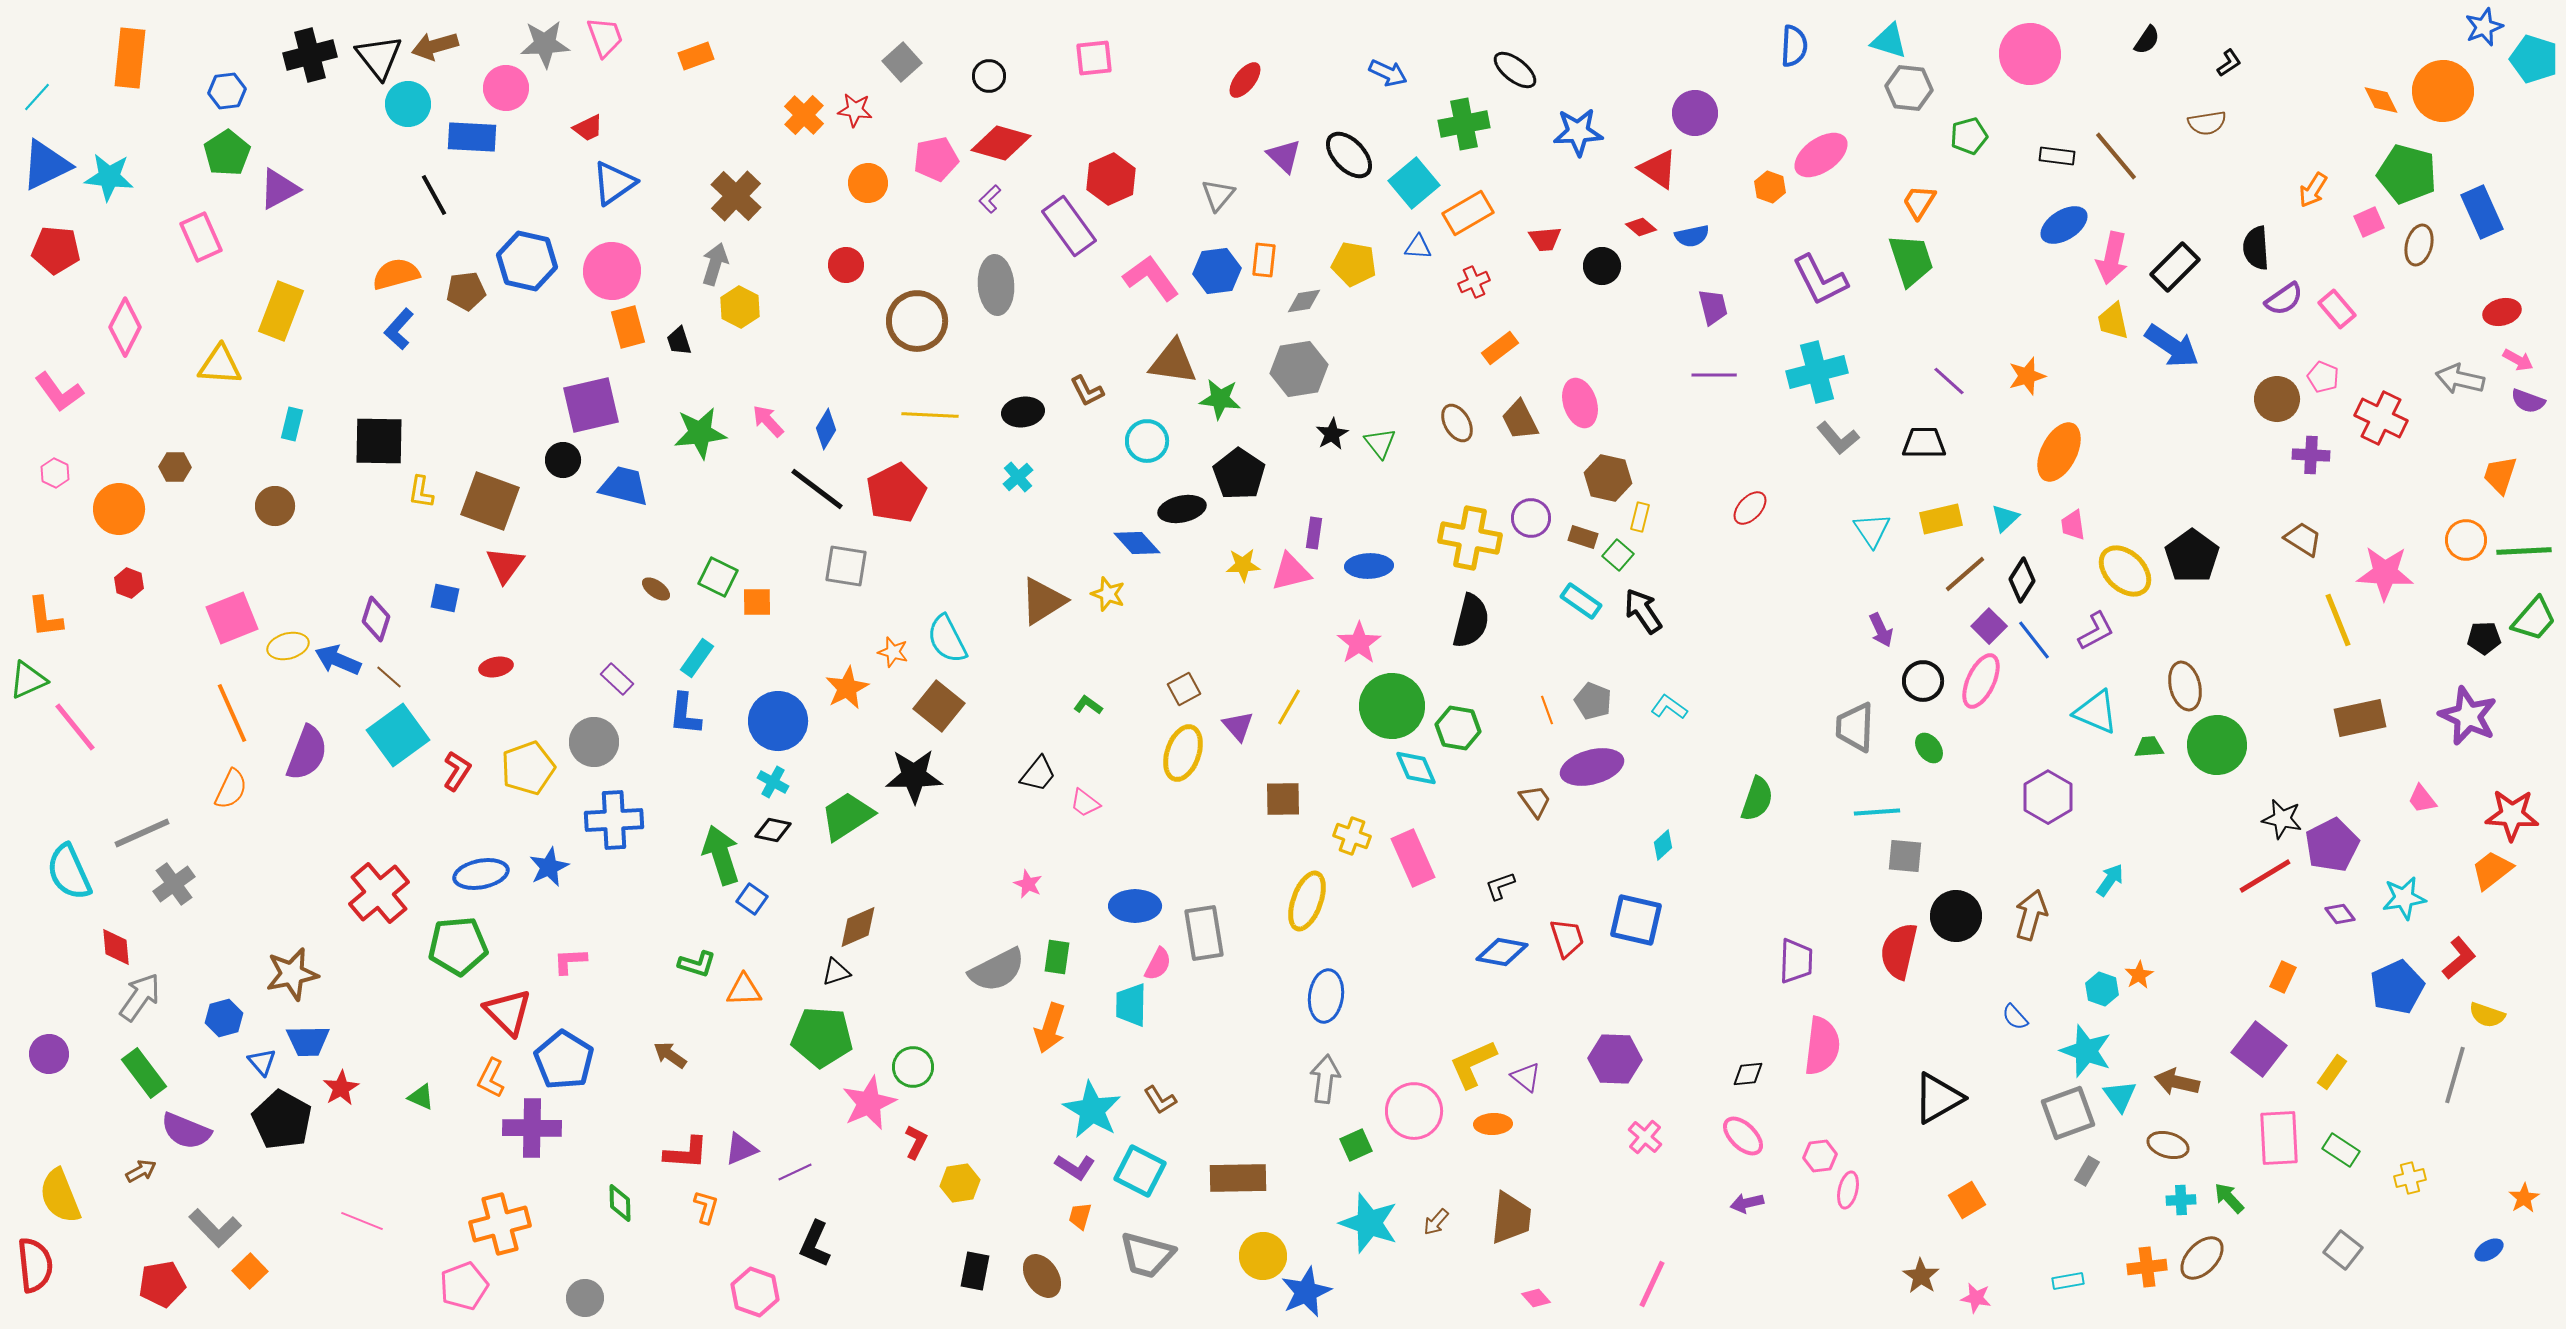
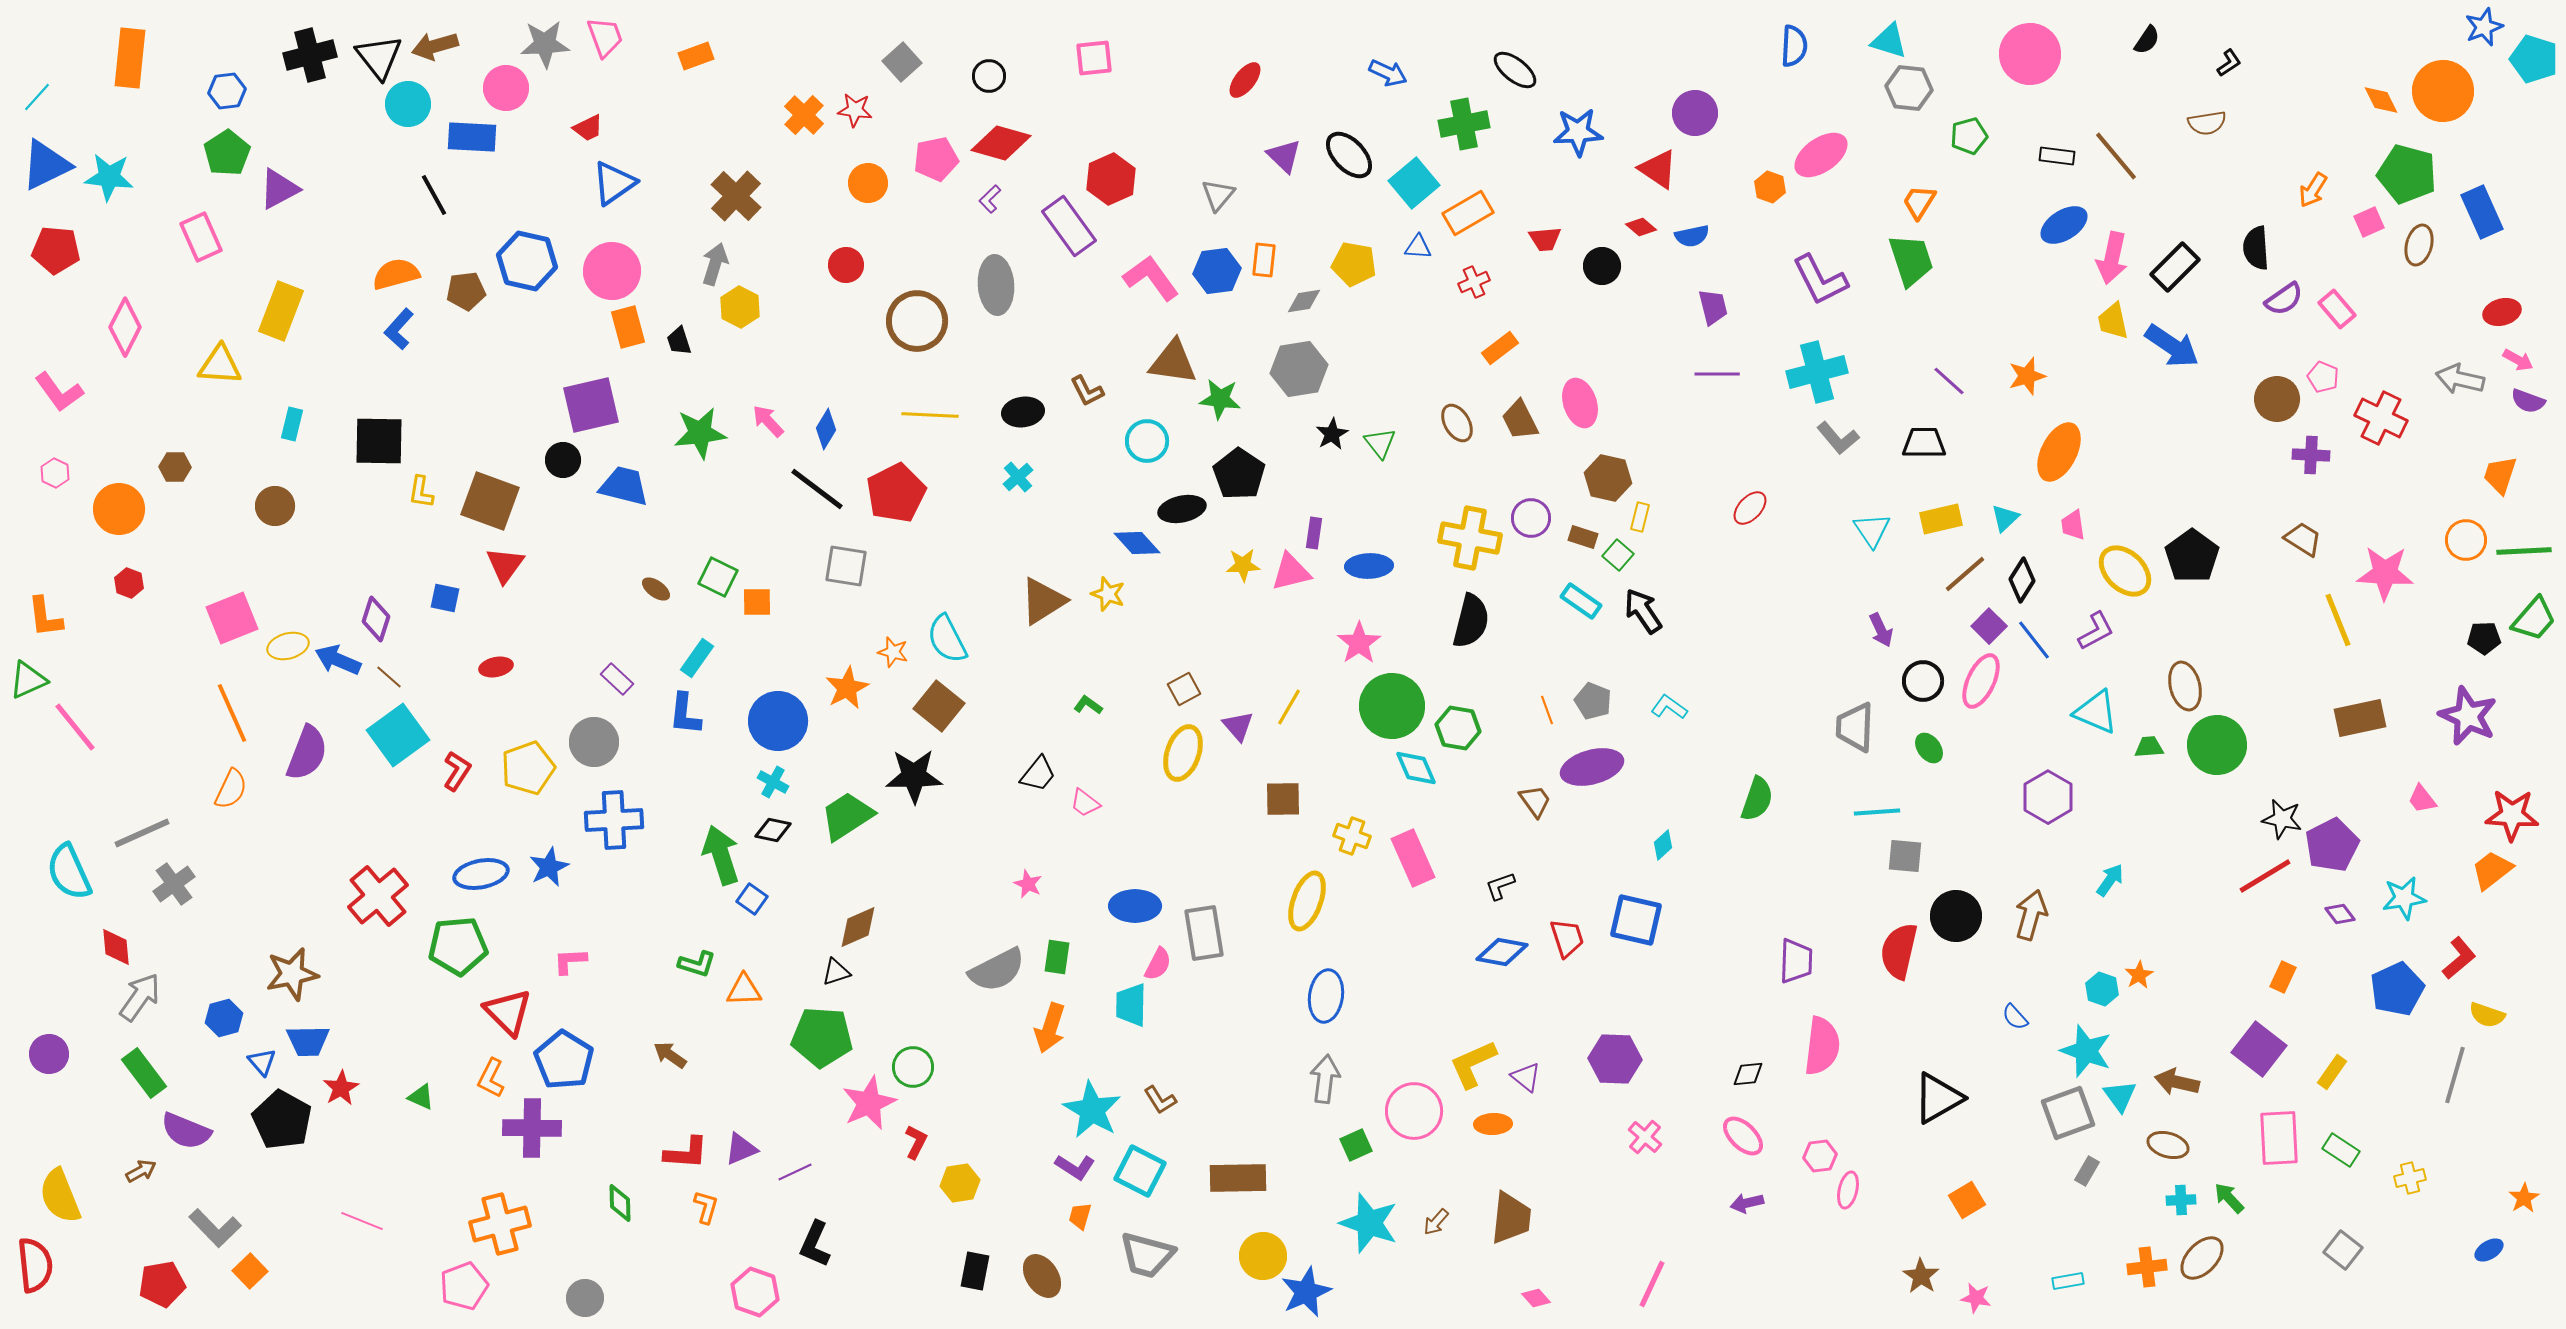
purple line at (1714, 375): moved 3 px right, 1 px up
red cross at (379, 893): moved 1 px left, 3 px down
blue pentagon at (2397, 987): moved 2 px down
